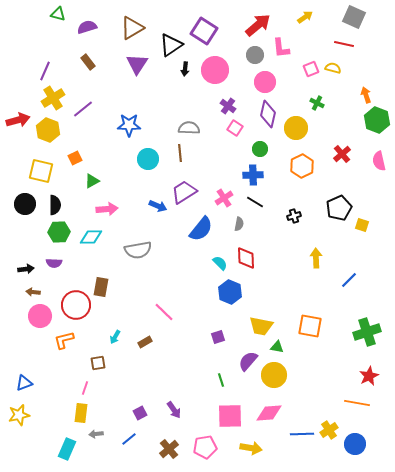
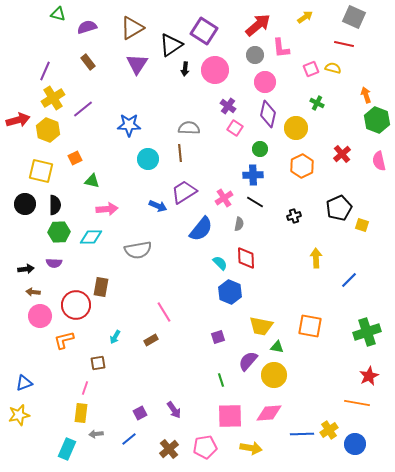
green triangle at (92, 181): rotated 42 degrees clockwise
pink line at (164, 312): rotated 15 degrees clockwise
brown rectangle at (145, 342): moved 6 px right, 2 px up
